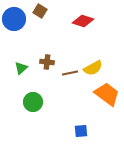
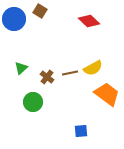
red diamond: moved 6 px right; rotated 25 degrees clockwise
brown cross: moved 15 px down; rotated 32 degrees clockwise
